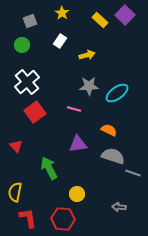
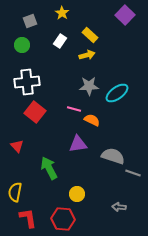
yellow rectangle: moved 10 px left, 15 px down
white cross: rotated 35 degrees clockwise
red square: rotated 15 degrees counterclockwise
orange semicircle: moved 17 px left, 10 px up
red triangle: moved 1 px right
